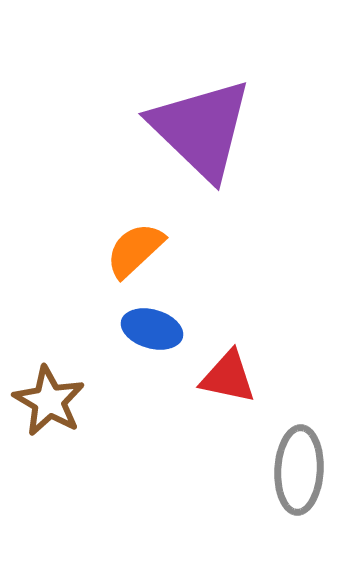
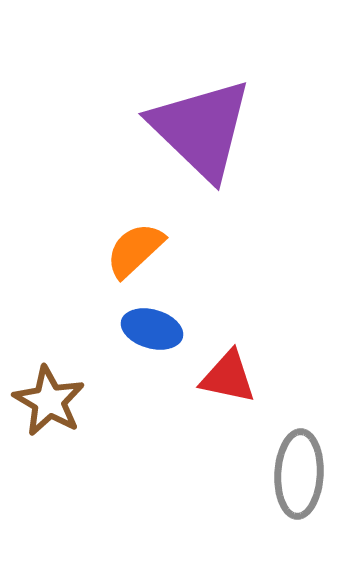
gray ellipse: moved 4 px down
